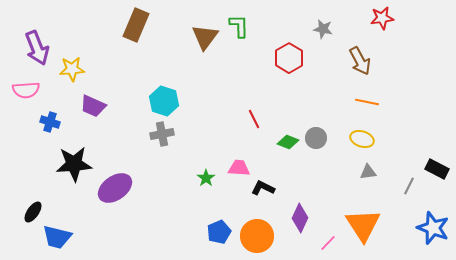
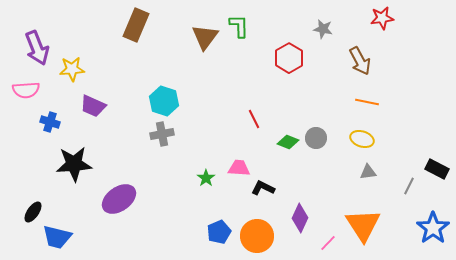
purple ellipse: moved 4 px right, 11 px down
blue star: rotated 16 degrees clockwise
